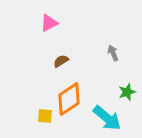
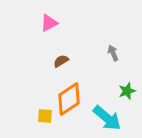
green star: moved 1 px up
